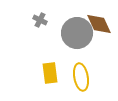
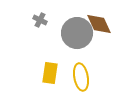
yellow rectangle: rotated 15 degrees clockwise
